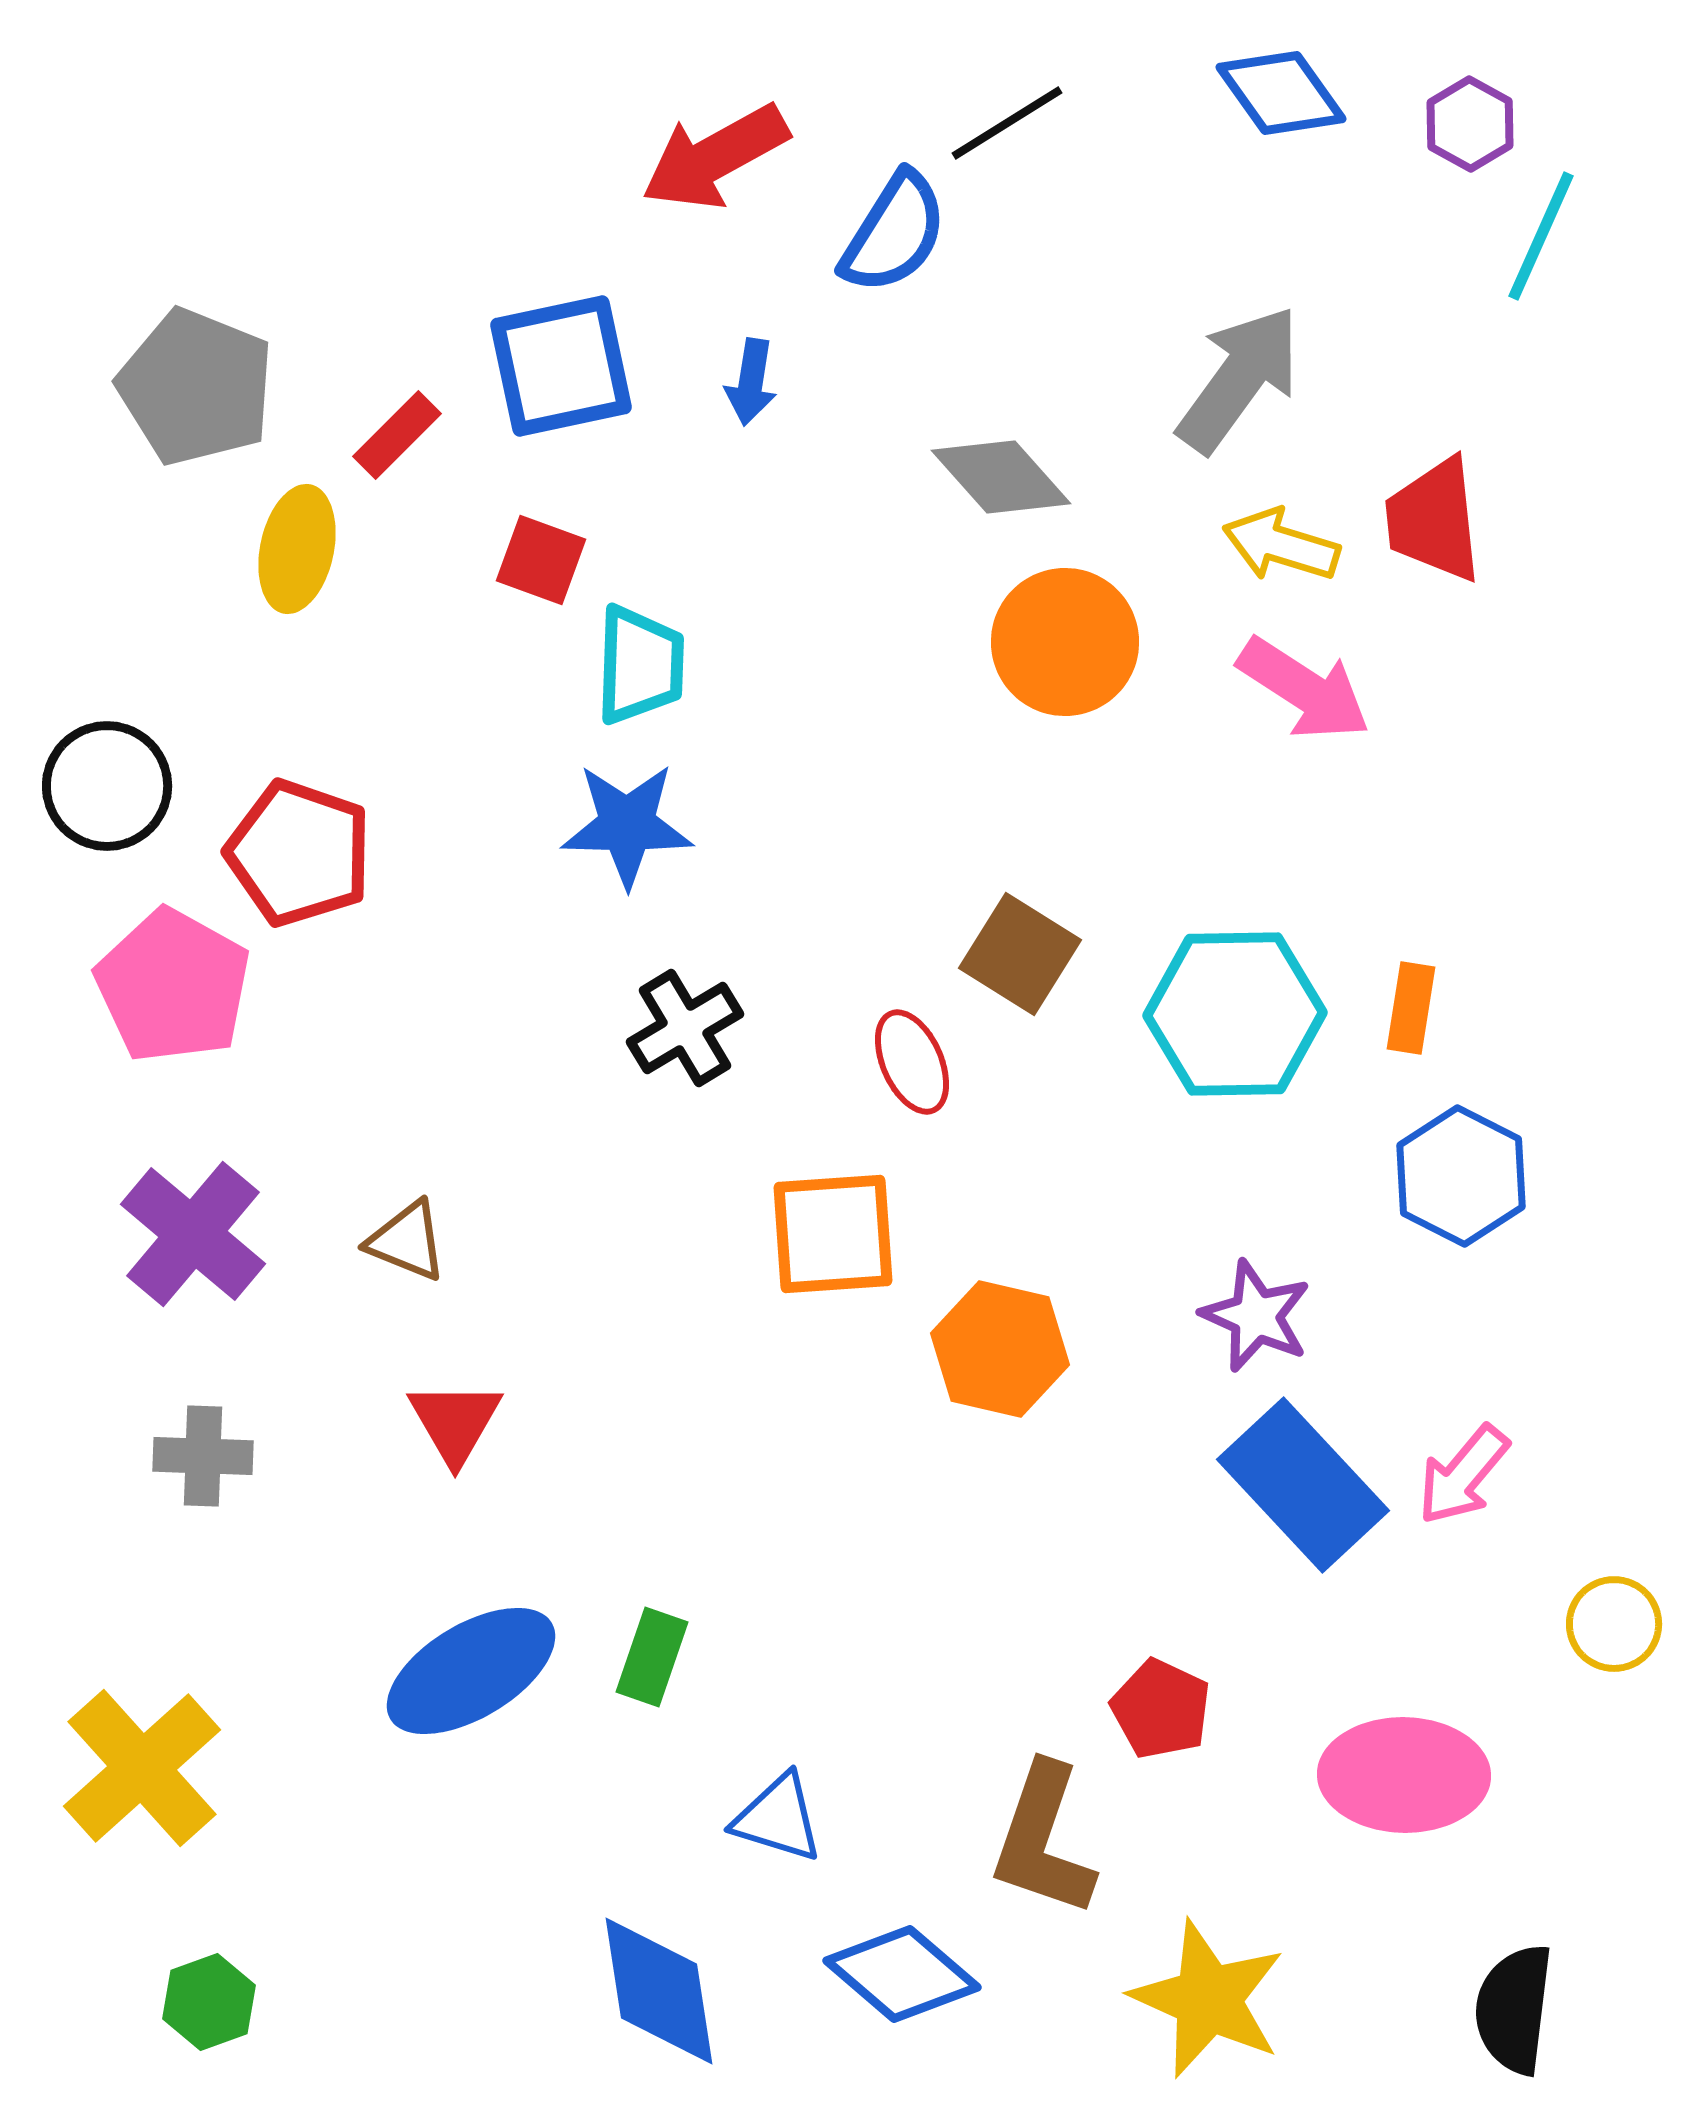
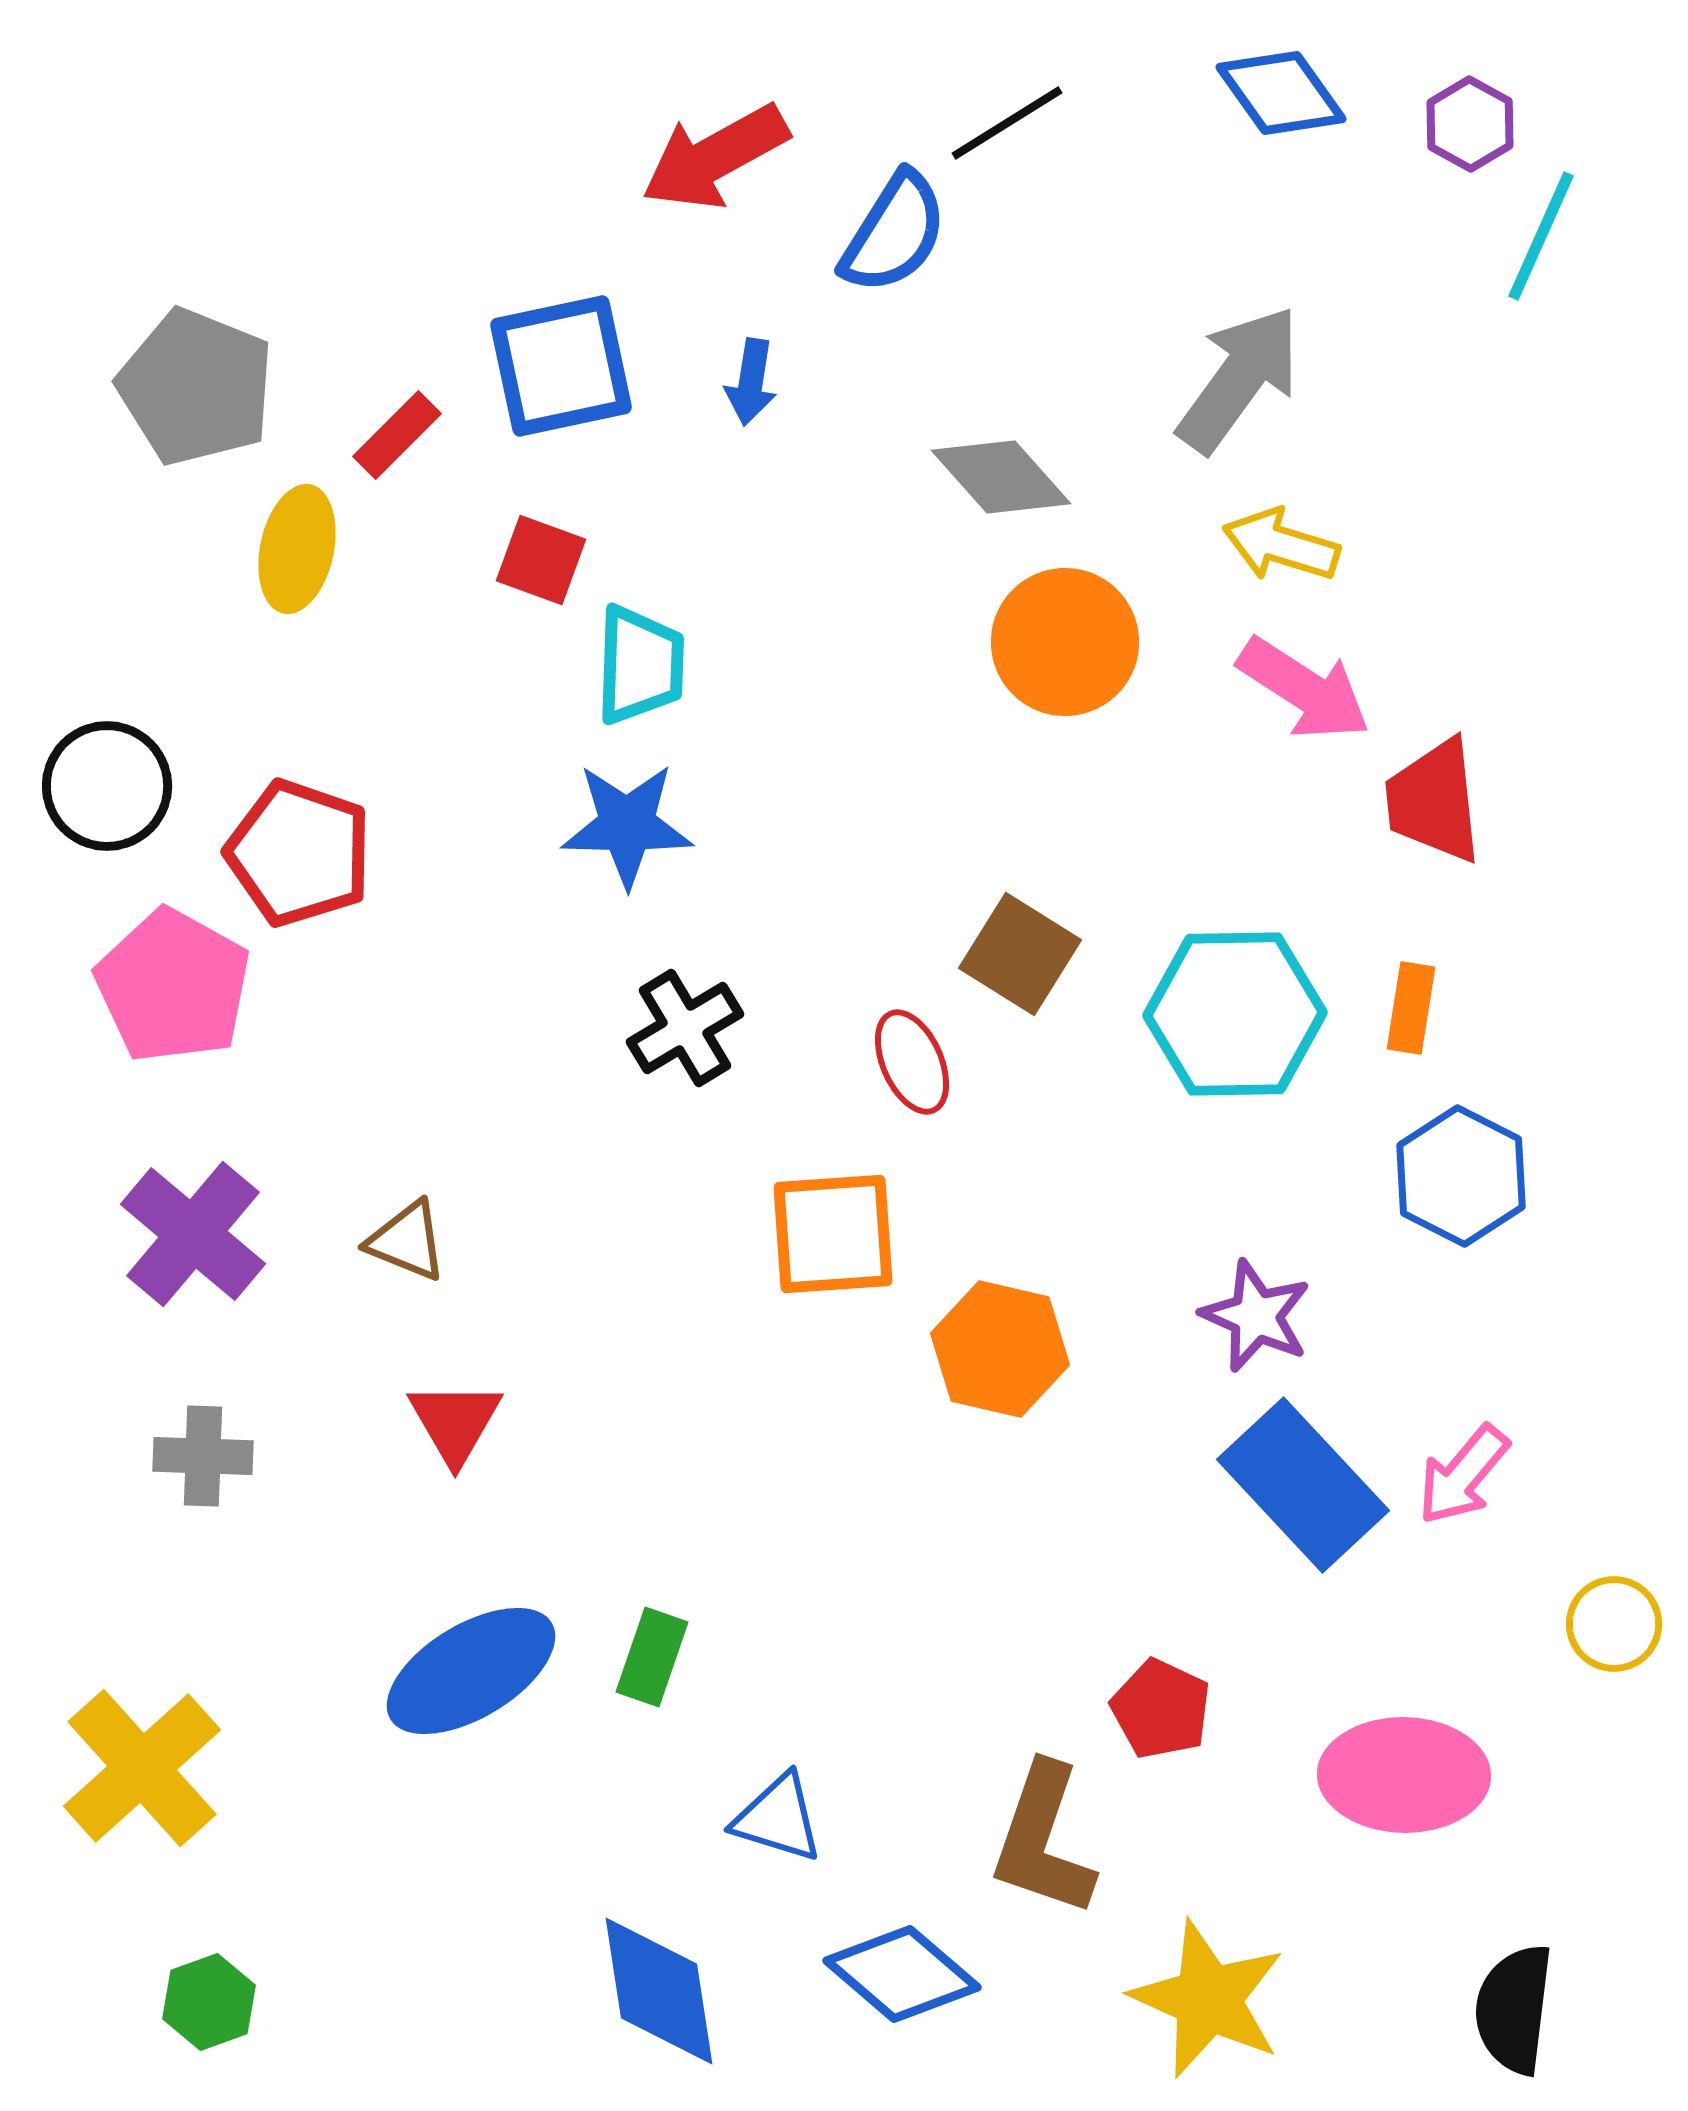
red trapezoid at (1434, 520): moved 281 px down
